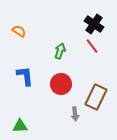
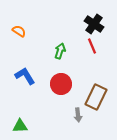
red line: rotated 14 degrees clockwise
blue L-shape: rotated 25 degrees counterclockwise
gray arrow: moved 3 px right, 1 px down
